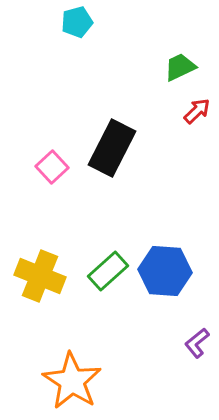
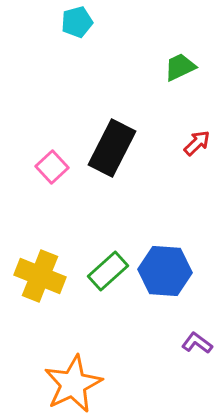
red arrow: moved 32 px down
purple L-shape: rotated 76 degrees clockwise
orange star: moved 1 px right, 3 px down; rotated 14 degrees clockwise
